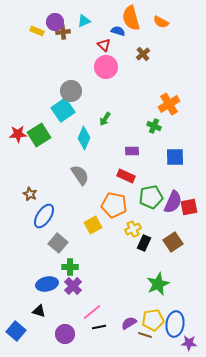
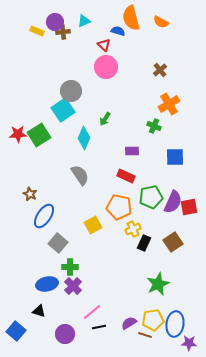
brown cross at (143, 54): moved 17 px right, 16 px down
orange pentagon at (114, 205): moved 5 px right, 2 px down
